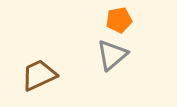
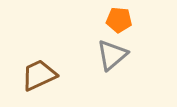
orange pentagon: rotated 15 degrees clockwise
